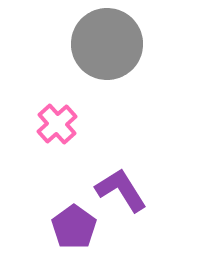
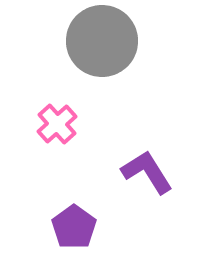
gray circle: moved 5 px left, 3 px up
purple L-shape: moved 26 px right, 18 px up
